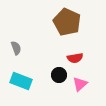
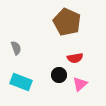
cyan rectangle: moved 1 px down
